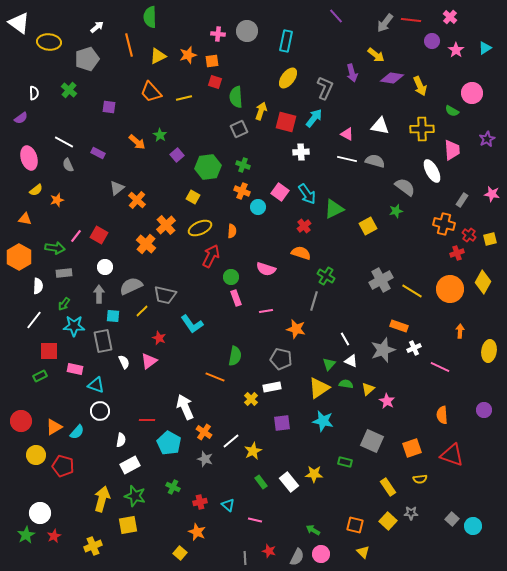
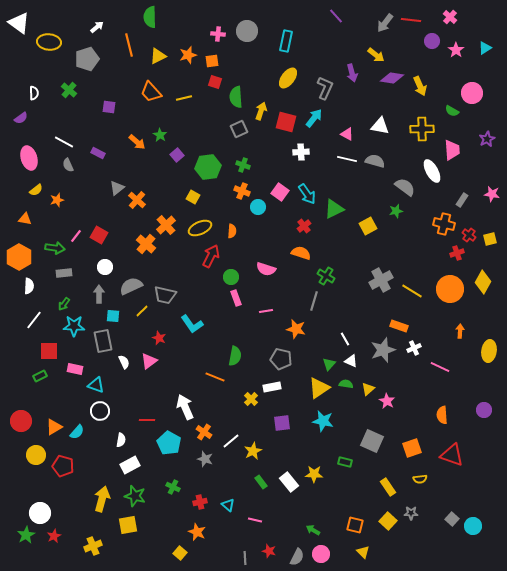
white semicircle at (38, 286): moved 9 px left
